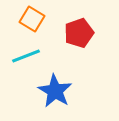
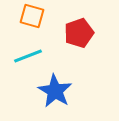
orange square: moved 3 px up; rotated 15 degrees counterclockwise
cyan line: moved 2 px right
